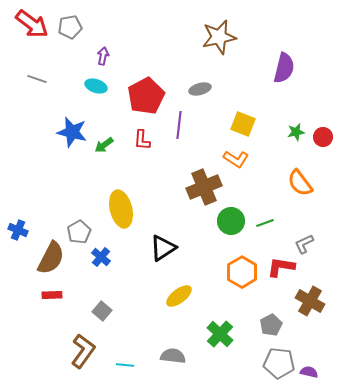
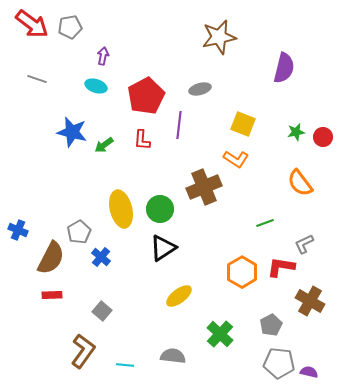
green circle at (231, 221): moved 71 px left, 12 px up
